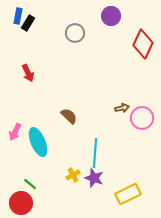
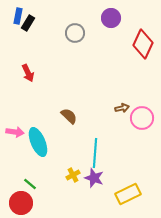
purple circle: moved 2 px down
pink arrow: rotated 108 degrees counterclockwise
